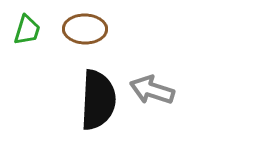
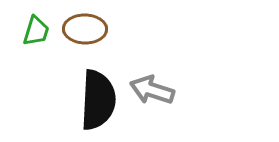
green trapezoid: moved 9 px right, 1 px down
